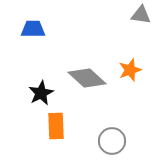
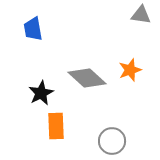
blue trapezoid: rotated 100 degrees counterclockwise
